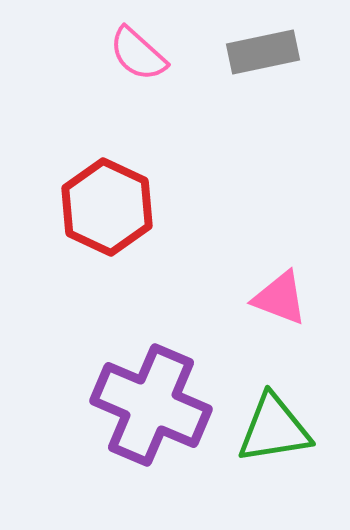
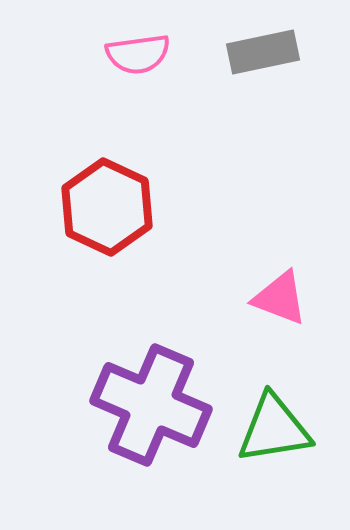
pink semicircle: rotated 50 degrees counterclockwise
